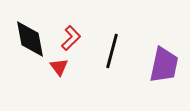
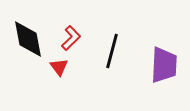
black diamond: moved 2 px left
purple trapezoid: rotated 9 degrees counterclockwise
